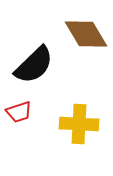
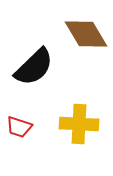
black semicircle: moved 2 px down
red trapezoid: moved 15 px down; rotated 36 degrees clockwise
